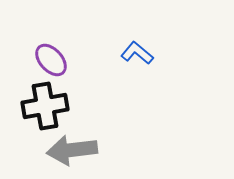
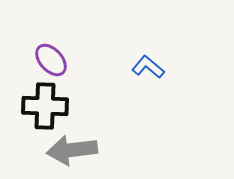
blue L-shape: moved 11 px right, 14 px down
black cross: rotated 12 degrees clockwise
